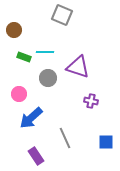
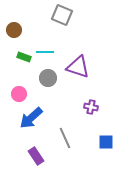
purple cross: moved 6 px down
